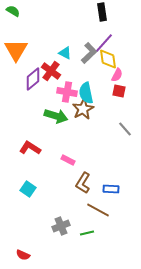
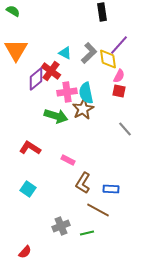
purple line: moved 15 px right, 2 px down
pink semicircle: moved 2 px right, 1 px down
purple diamond: moved 3 px right
pink cross: rotated 18 degrees counterclockwise
red semicircle: moved 2 px right, 3 px up; rotated 72 degrees counterclockwise
